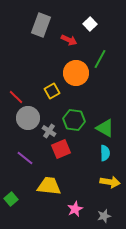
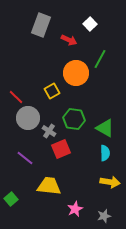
green hexagon: moved 1 px up
